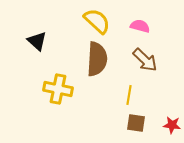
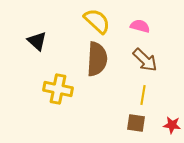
yellow line: moved 14 px right
